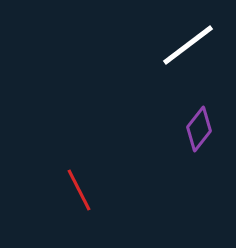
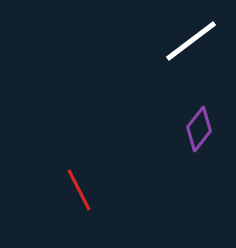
white line: moved 3 px right, 4 px up
